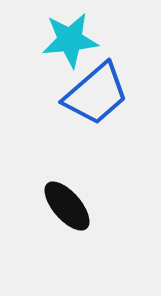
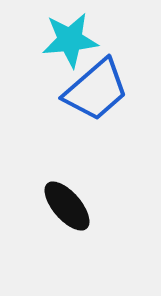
blue trapezoid: moved 4 px up
